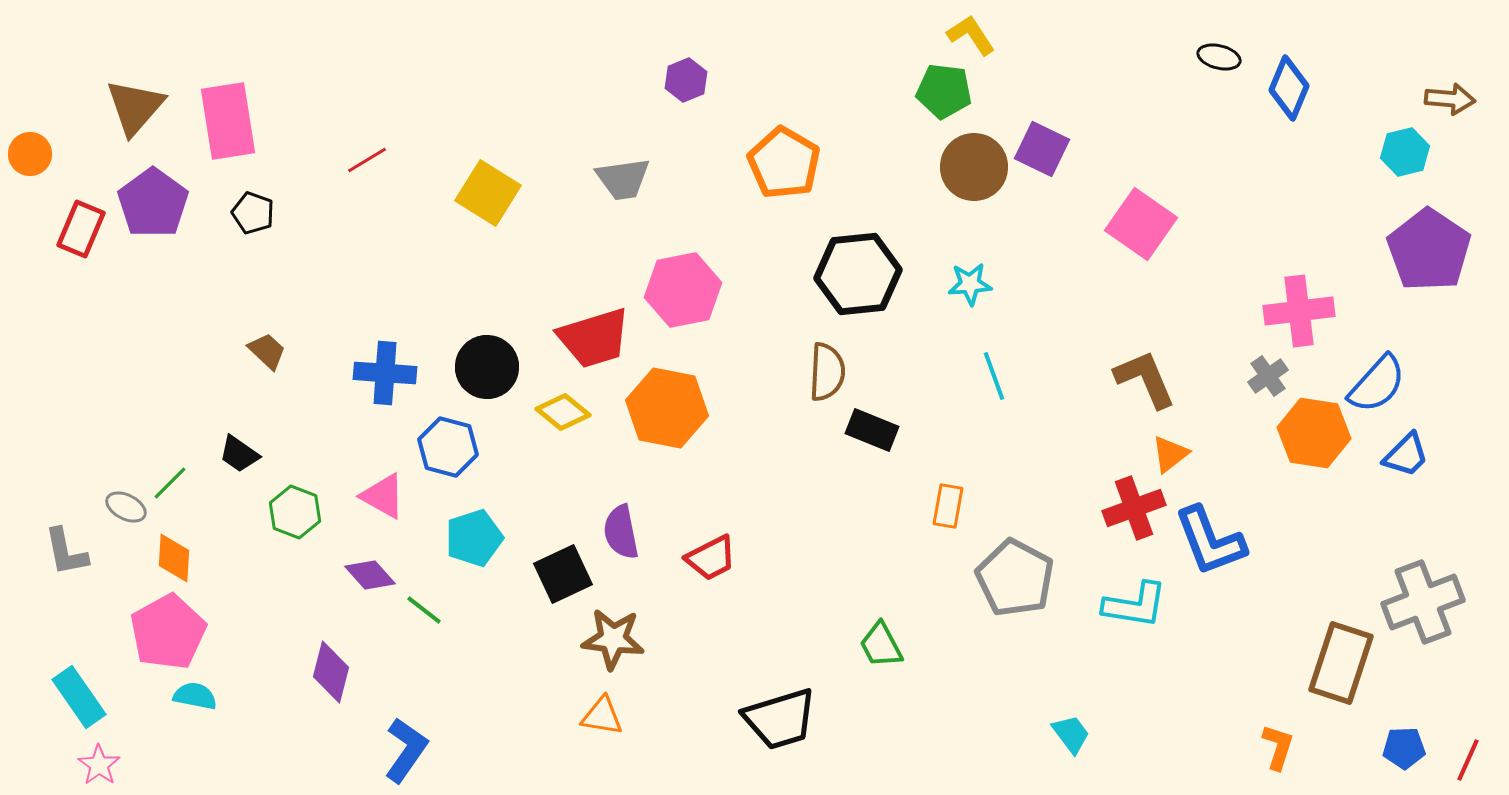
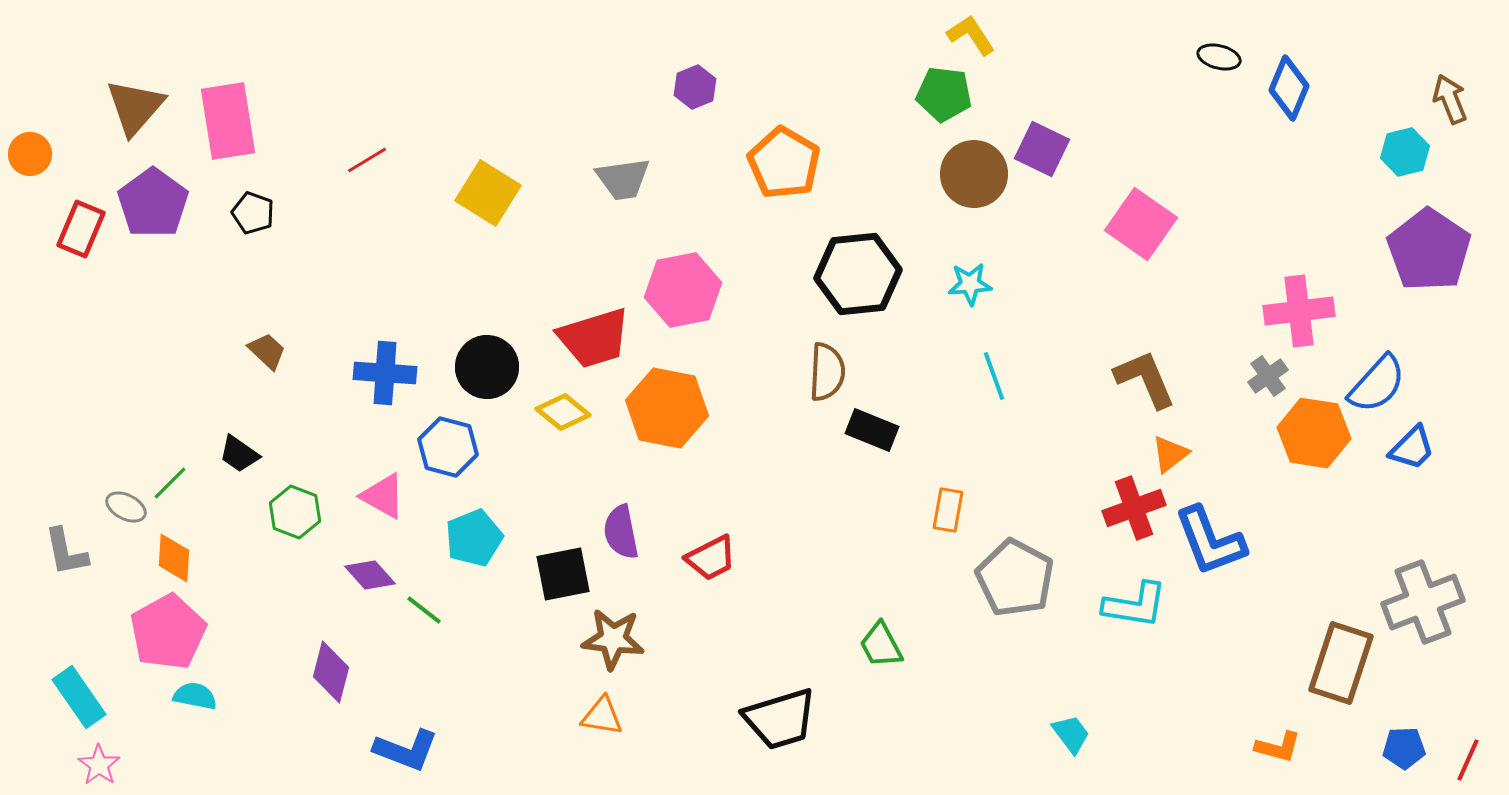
purple hexagon at (686, 80): moved 9 px right, 7 px down
green pentagon at (944, 91): moved 3 px down
brown arrow at (1450, 99): rotated 117 degrees counterclockwise
brown circle at (974, 167): moved 7 px down
blue trapezoid at (1406, 455): moved 6 px right, 7 px up
orange rectangle at (948, 506): moved 4 px down
cyan pentagon at (474, 538): rotated 4 degrees counterclockwise
black square at (563, 574): rotated 14 degrees clockwise
orange L-shape at (1278, 747): rotated 87 degrees clockwise
blue L-shape at (406, 750): rotated 76 degrees clockwise
